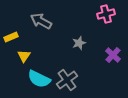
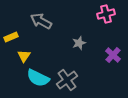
cyan semicircle: moved 1 px left, 1 px up
